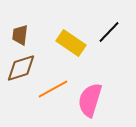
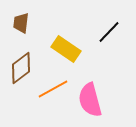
brown trapezoid: moved 1 px right, 12 px up
yellow rectangle: moved 5 px left, 6 px down
brown diamond: rotated 20 degrees counterclockwise
pink semicircle: rotated 32 degrees counterclockwise
